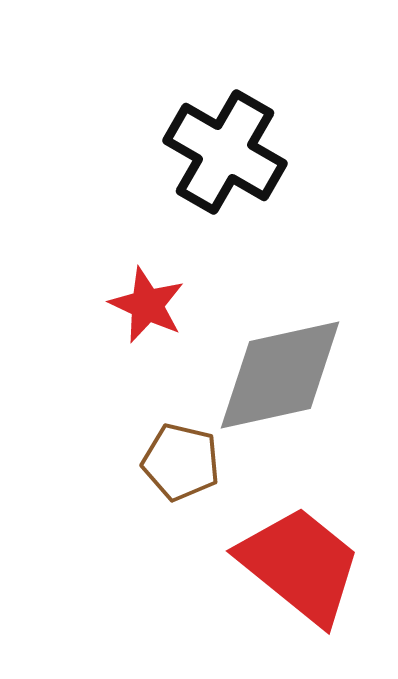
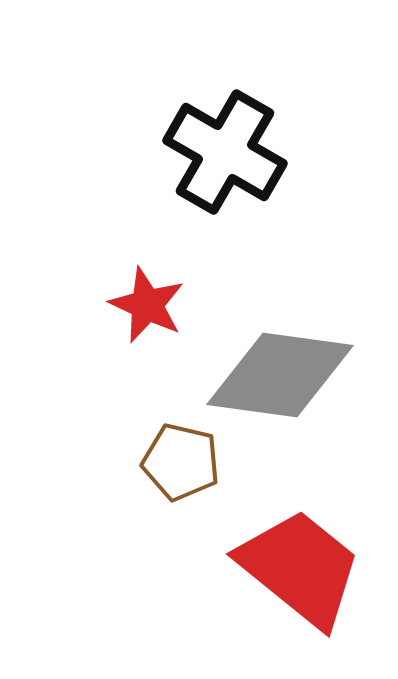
gray diamond: rotated 20 degrees clockwise
red trapezoid: moved 3 px down
